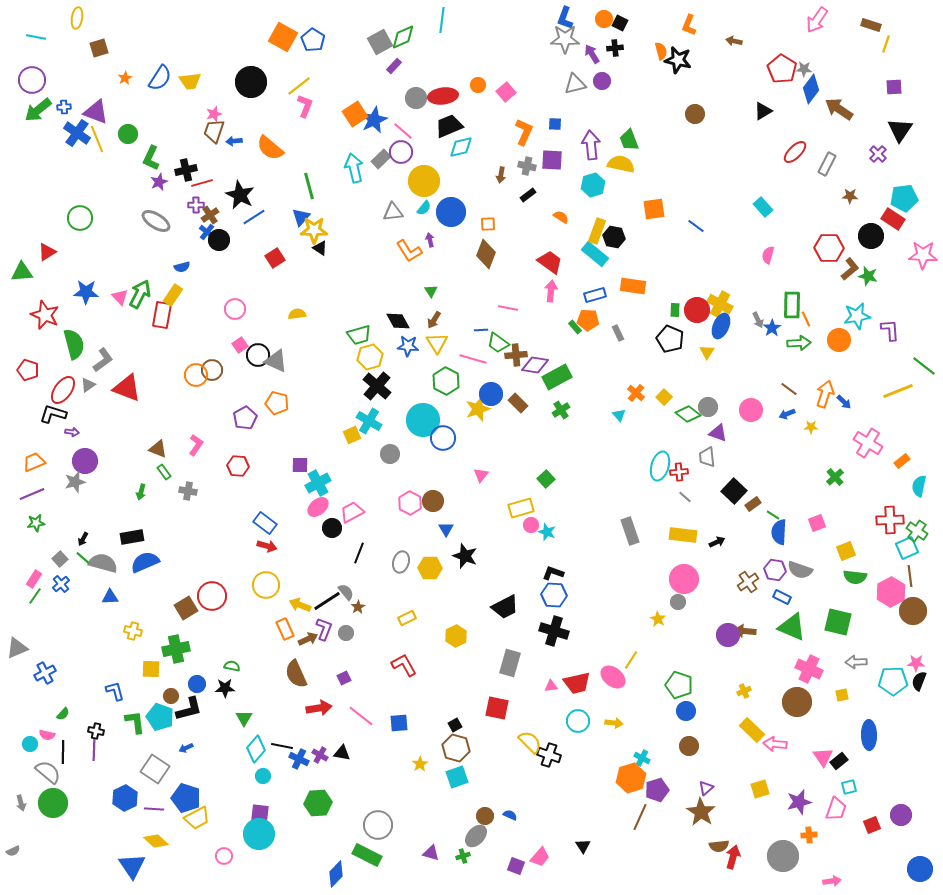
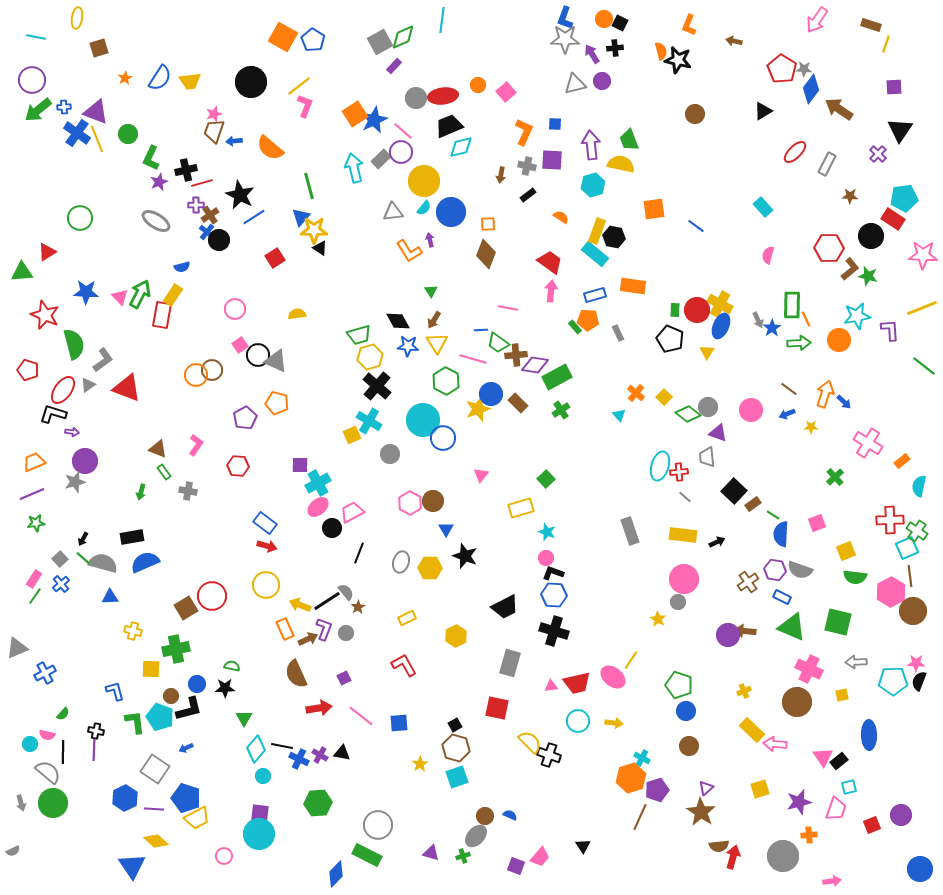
yellow line at (898, 391): moved 24 px right, 83 px up
pink circle at (531, 525): moved 15 px right, 33 px down
blue semicircle at (779, 532): moved 2 px right, 2 px down
